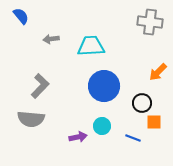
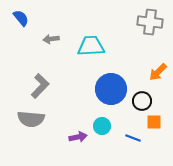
blue semicircle: moved 2 px down
blue circle: moved 7 px right, 3 px down
black circle: moved 2 px up
